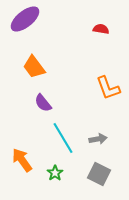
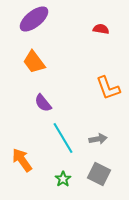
purple ellipse: moved 9 px right
orange trapezoid: moved 5 px up
green star: moved 8 px right, 6 px down
